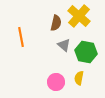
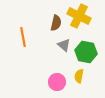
yellow cross: rotated 15 degrees counterclockwise
orange line: moved 2 px right
yellow semicircle: moved 2 px up
pink circle: moved 1 px right
